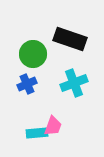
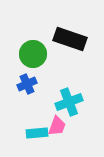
cyan cross: moved 5 px left, 19 px down
pink trapezoid: moved 4 px right
